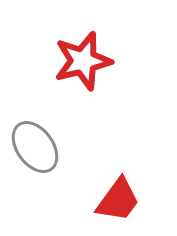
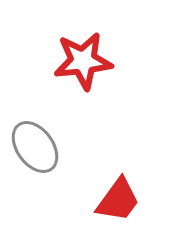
red star: rotated 8 degrees clockwise
